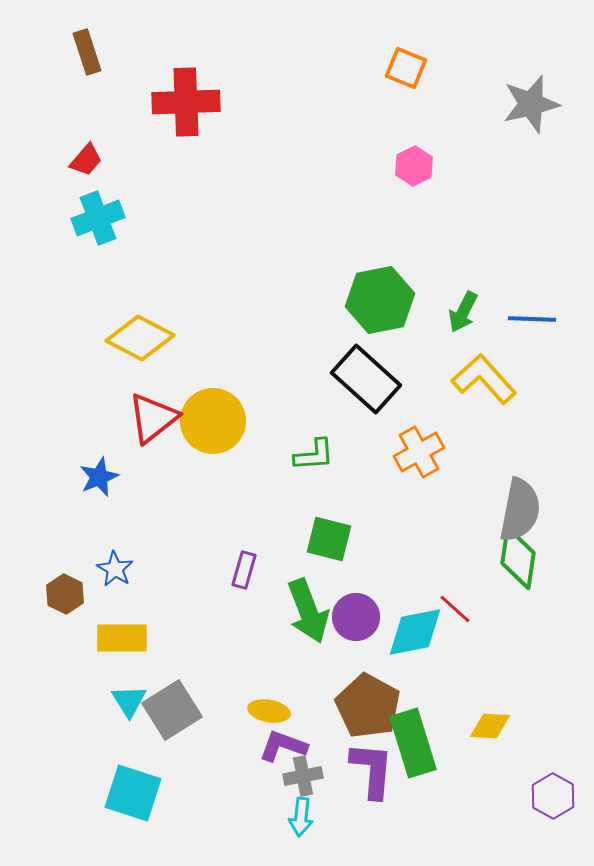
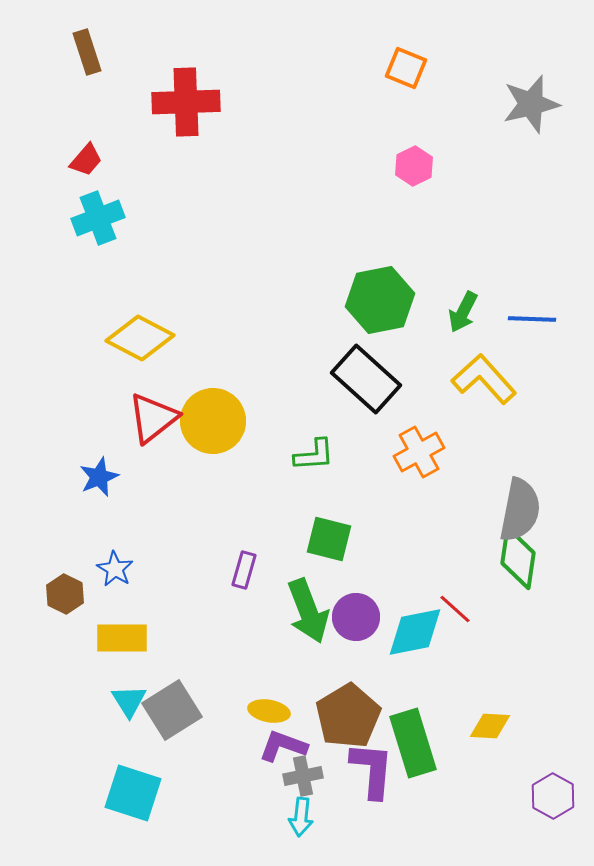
brown pentagon at (368, 706): moved 20 px left, 10 px down; rotated 12 degrees clockwise
